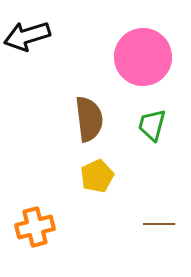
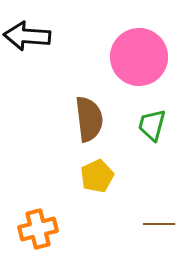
black arrow: rotated 21 degrees clockwise
pink circle: moved 4 px left
orange cross: moved 3 px right, 2 px down
